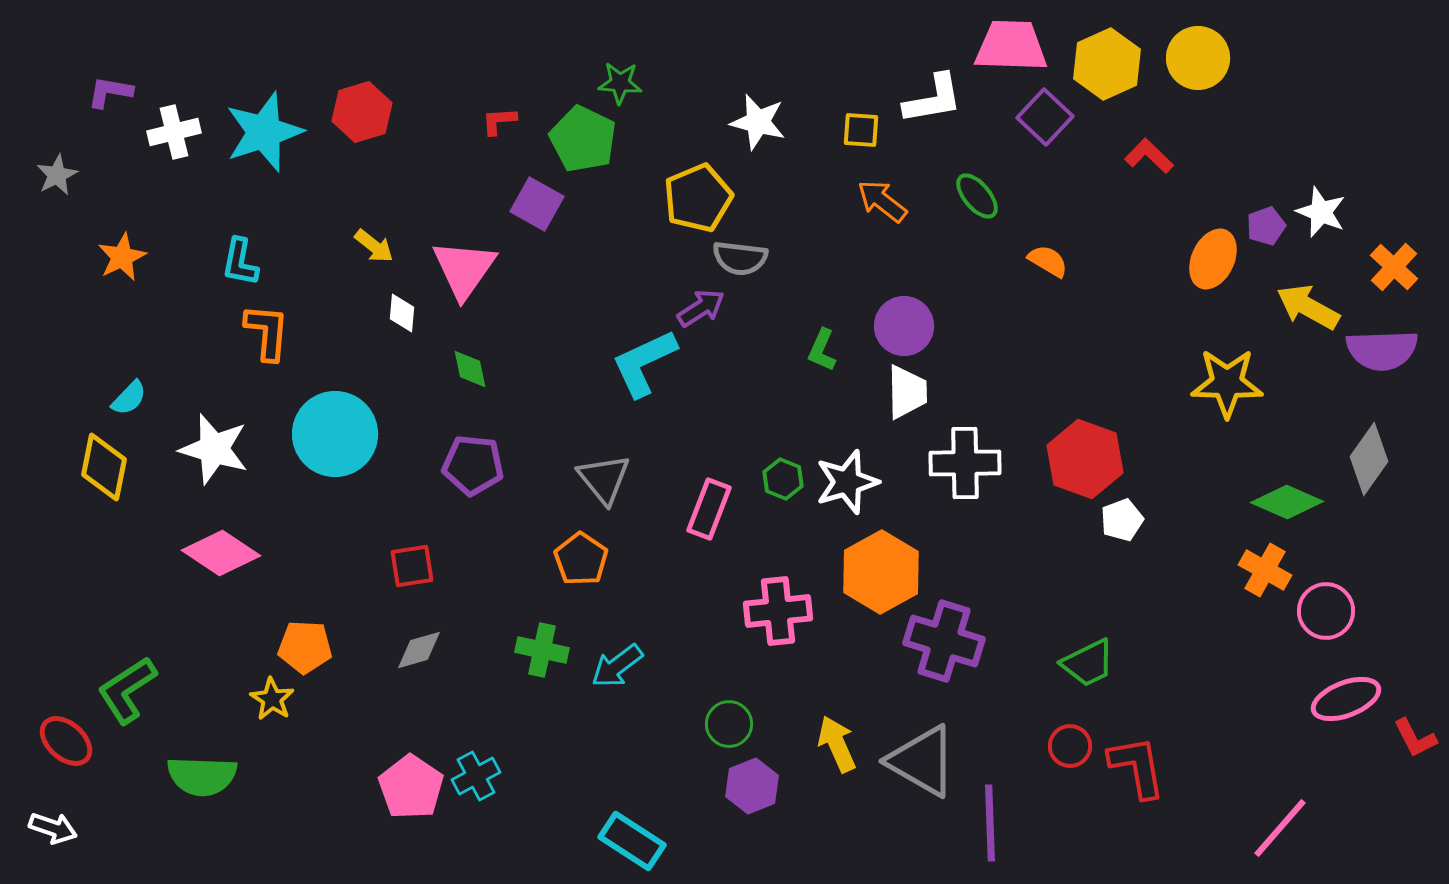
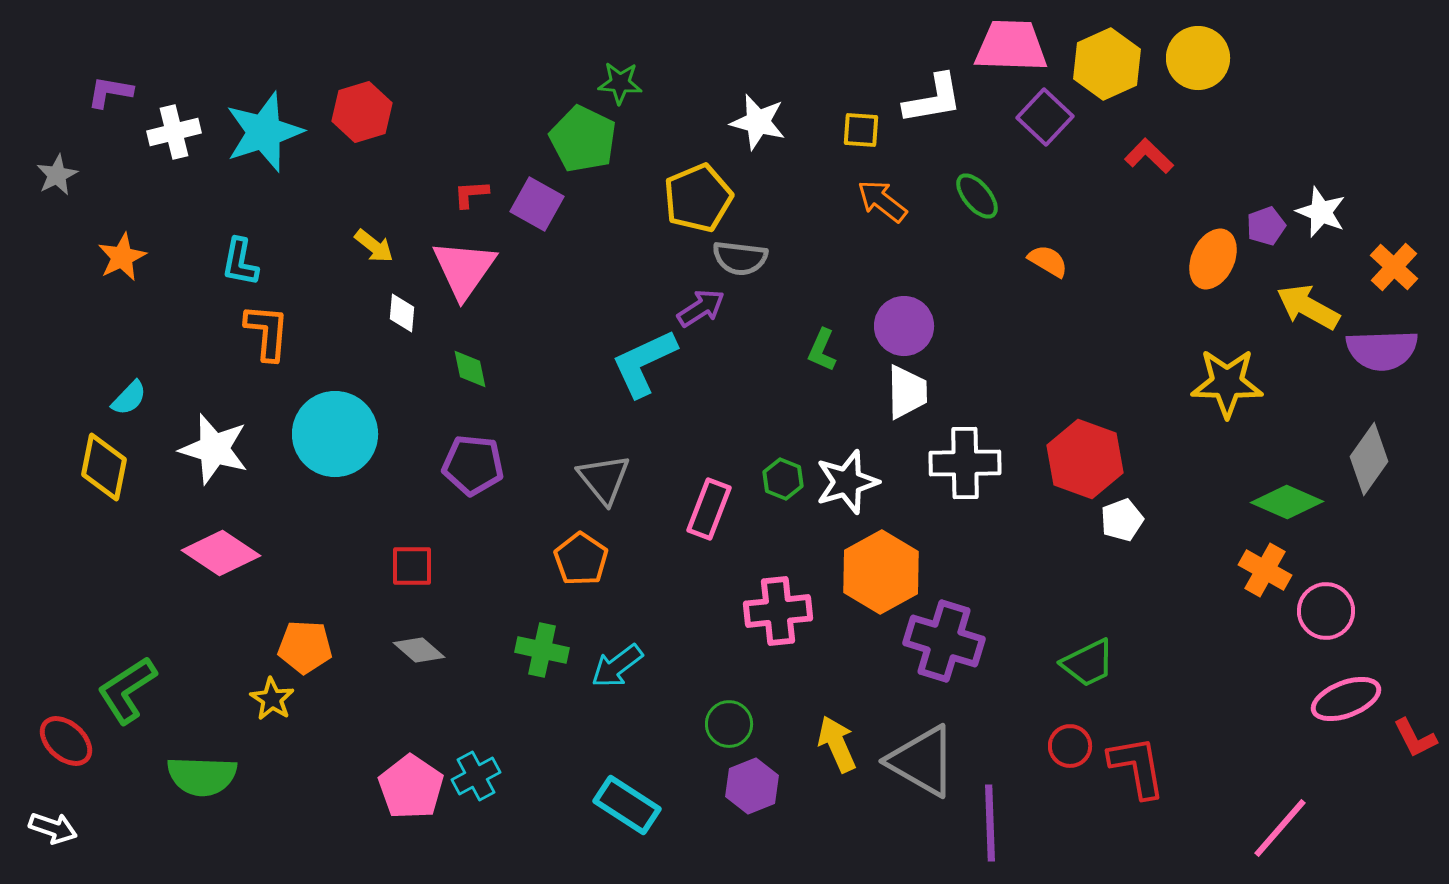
red L-shape at (499, 121): moved 28 px left, 73 px down
red square at (412, 566): rotated 9 degrees clockwise
gray diamond at (419, 650): rotated 57 degrees clockwise
cyan rectangle at (632, 841): moved 5 px left, 36 px up
